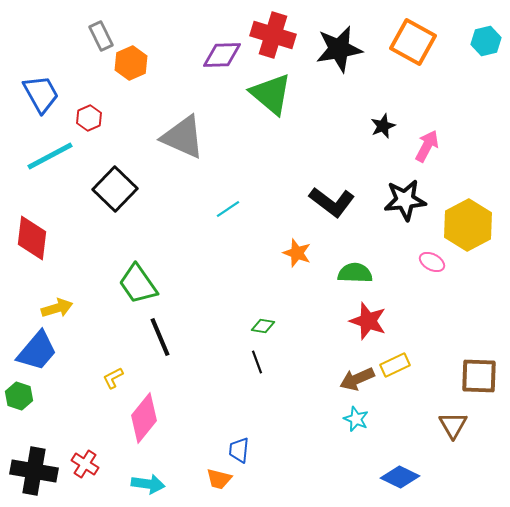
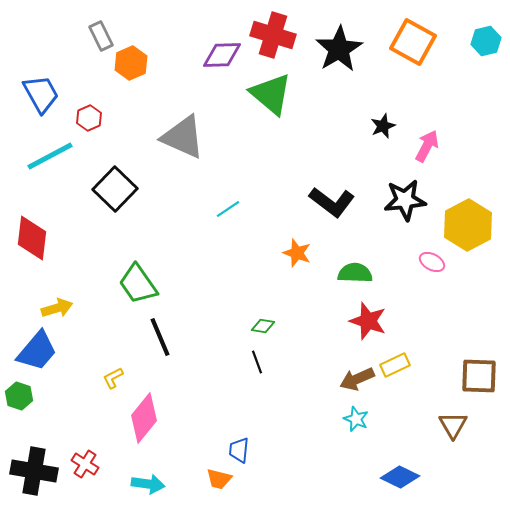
black star at (339, 49): rotated 21 degrees counterclockwise
